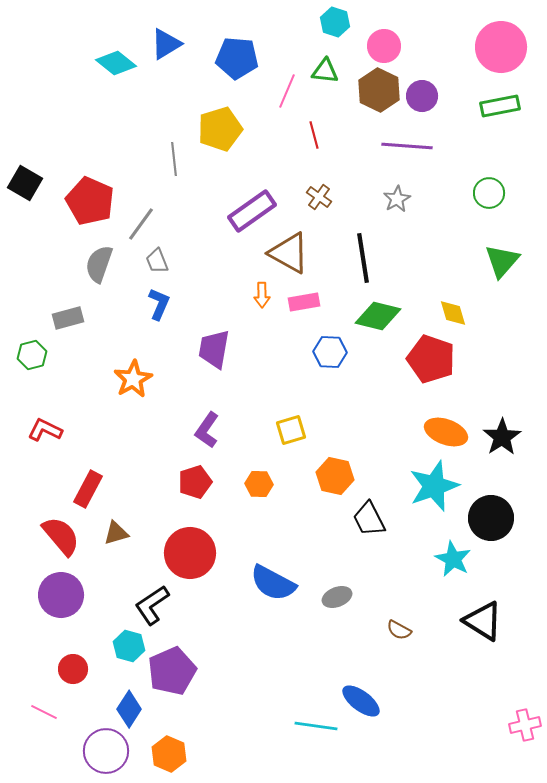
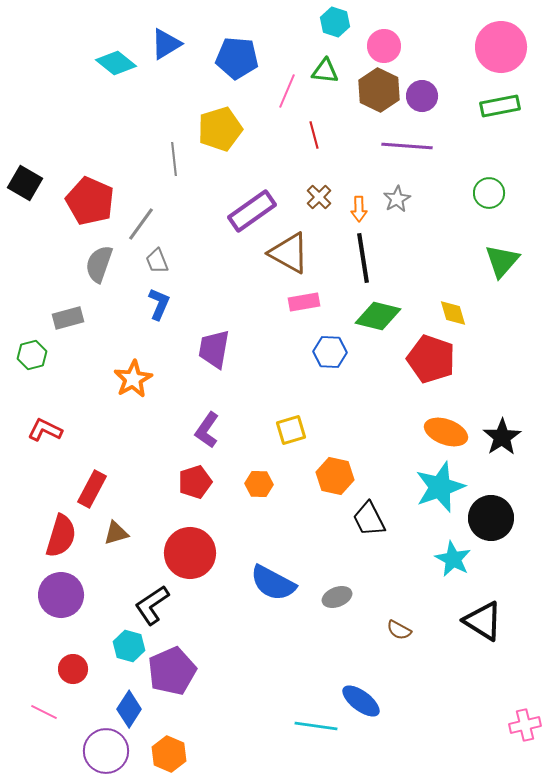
brown cross at (319, 197): rotated 10 degrees clockwise
orange arrow at (262, 295): moved 97 px right, 86 px up
cyan star at (434, 486): moved 6 px right, 1 px down
red rectangle at (88, 489): moved 4 px right
red semicircle at (61, 536): rotated 57 degrees clockwise
